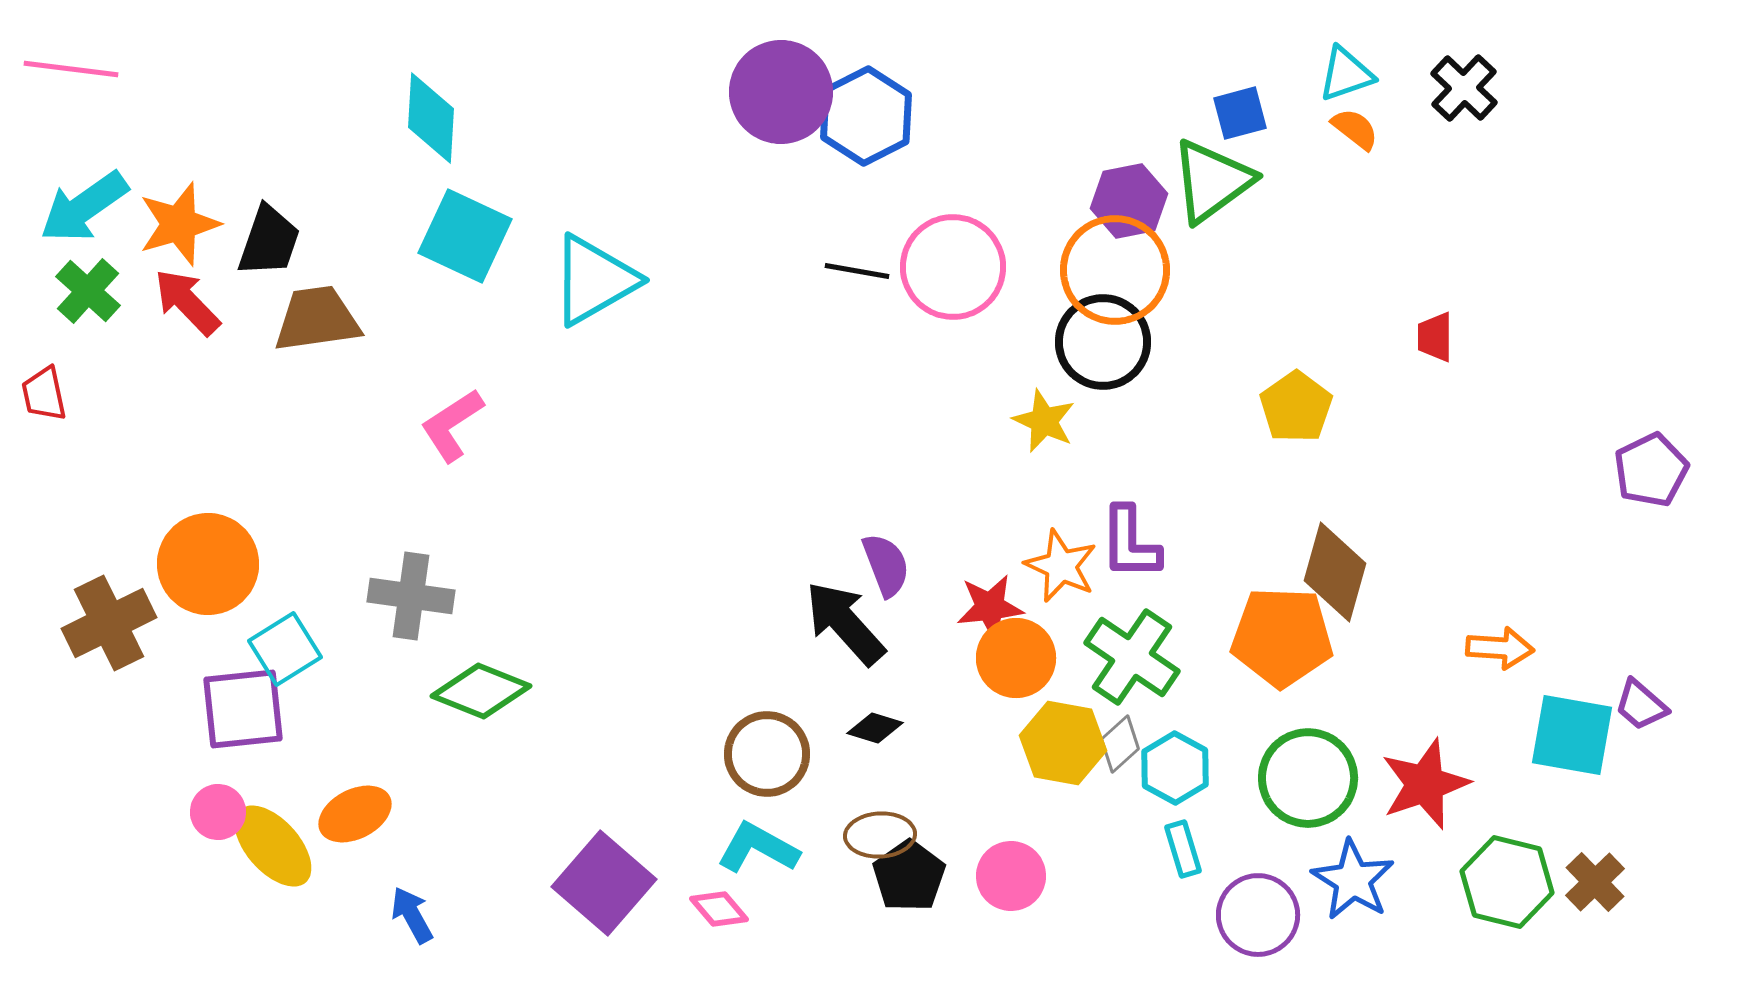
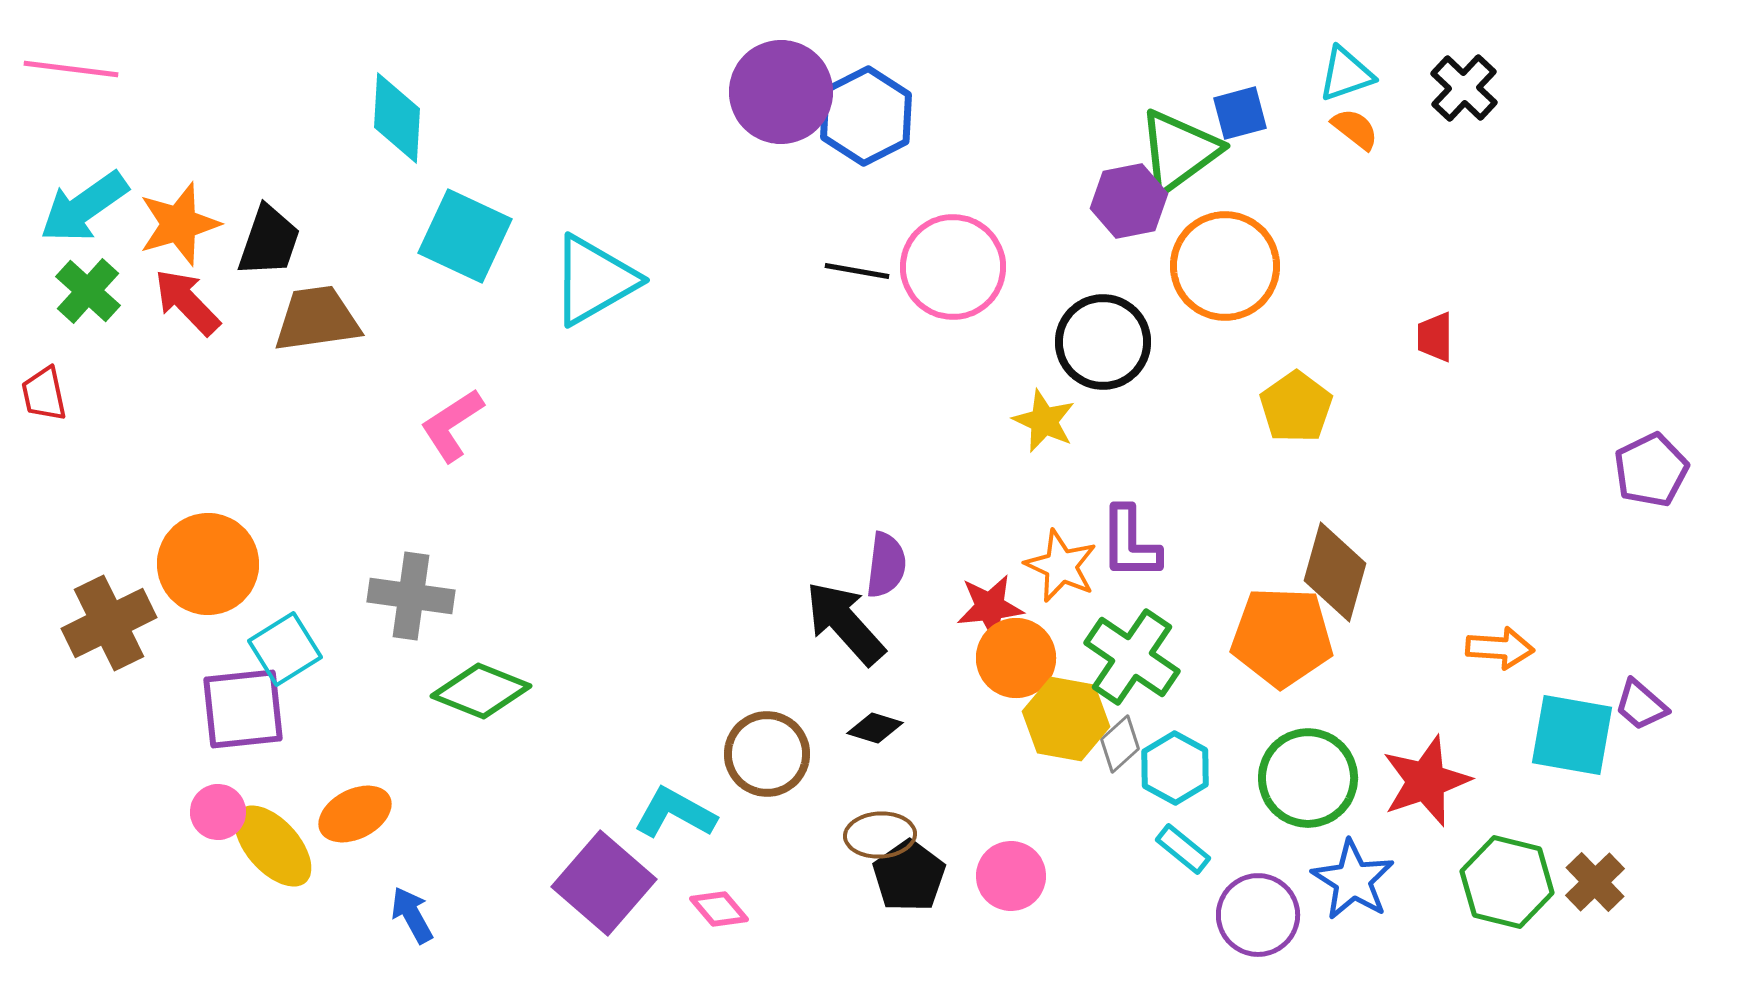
cyan diamond at (431, 118): moved 34 px left
green triangle at (1212, 181): moved 33 px left, 30 px up
orange circle at (1115, 270): moved 110 px right, 4 px up
purple semicircle at (886, 565): rotated 28 degrees clockwise
yellow hexagon at (1063, 743): moved 3 px right, 24 px up
red star at (1425, 784): moved 1 px right, 3 px up
cyan L-shape at (758, 848): moved 83 px left, 35 px up
cyan rectangle at (1183, 849): rotated 34 degrees counterclockwise
